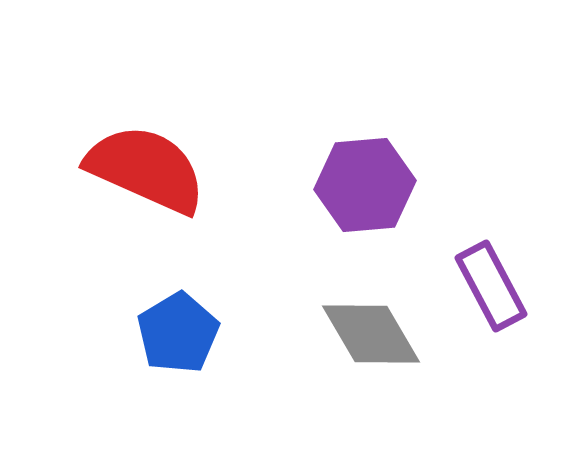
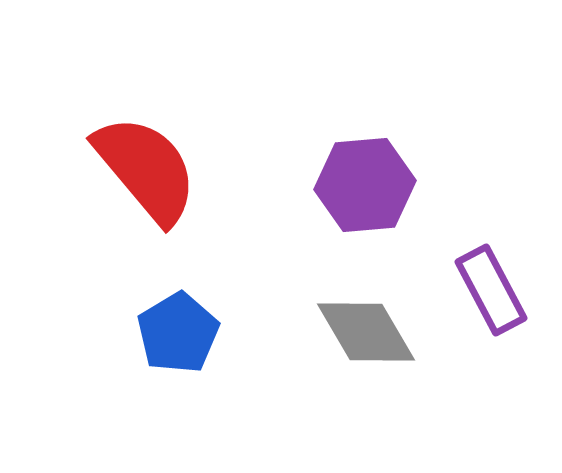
red semicircle: rotated 26 degrees clockwise
purple rectangle: moved 4 px down
gray diamond: moved 5 px left, 2 px up
